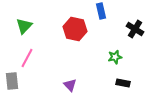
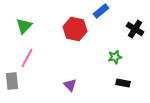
blue rectangle: rotated 63 degrees clockwise
